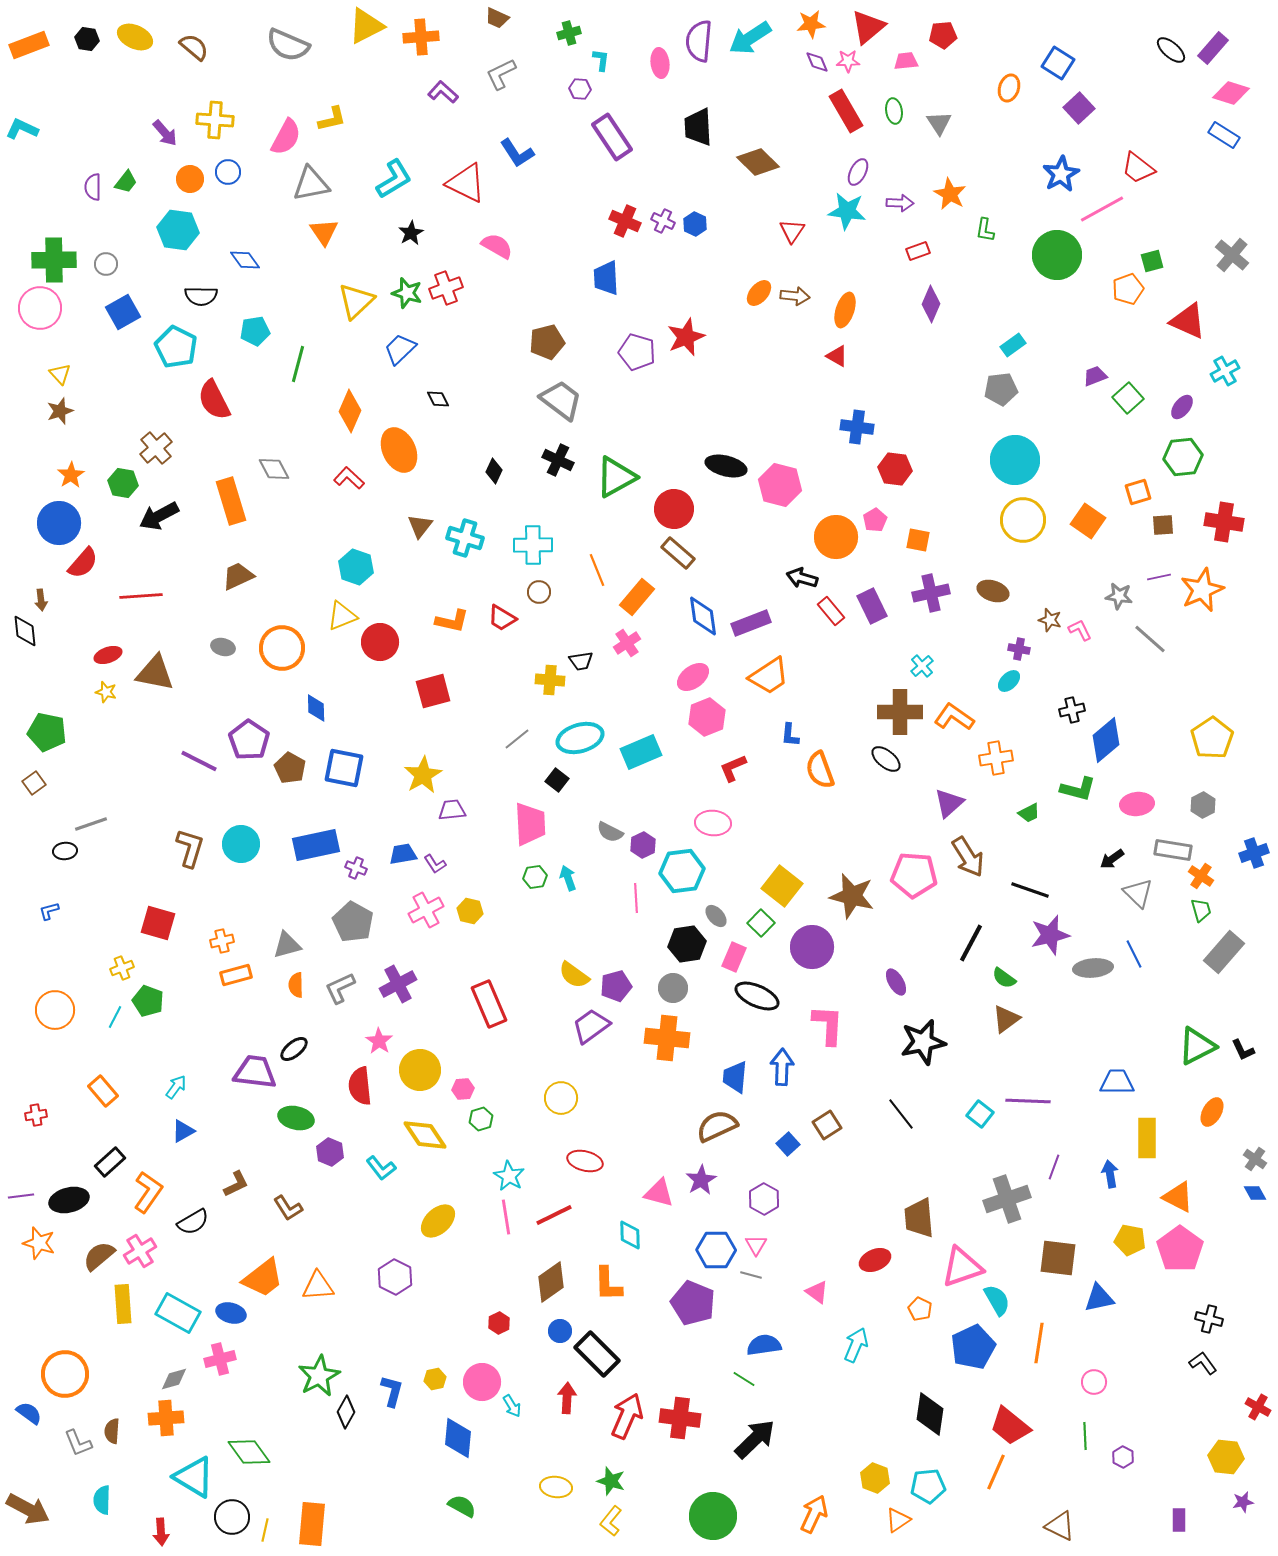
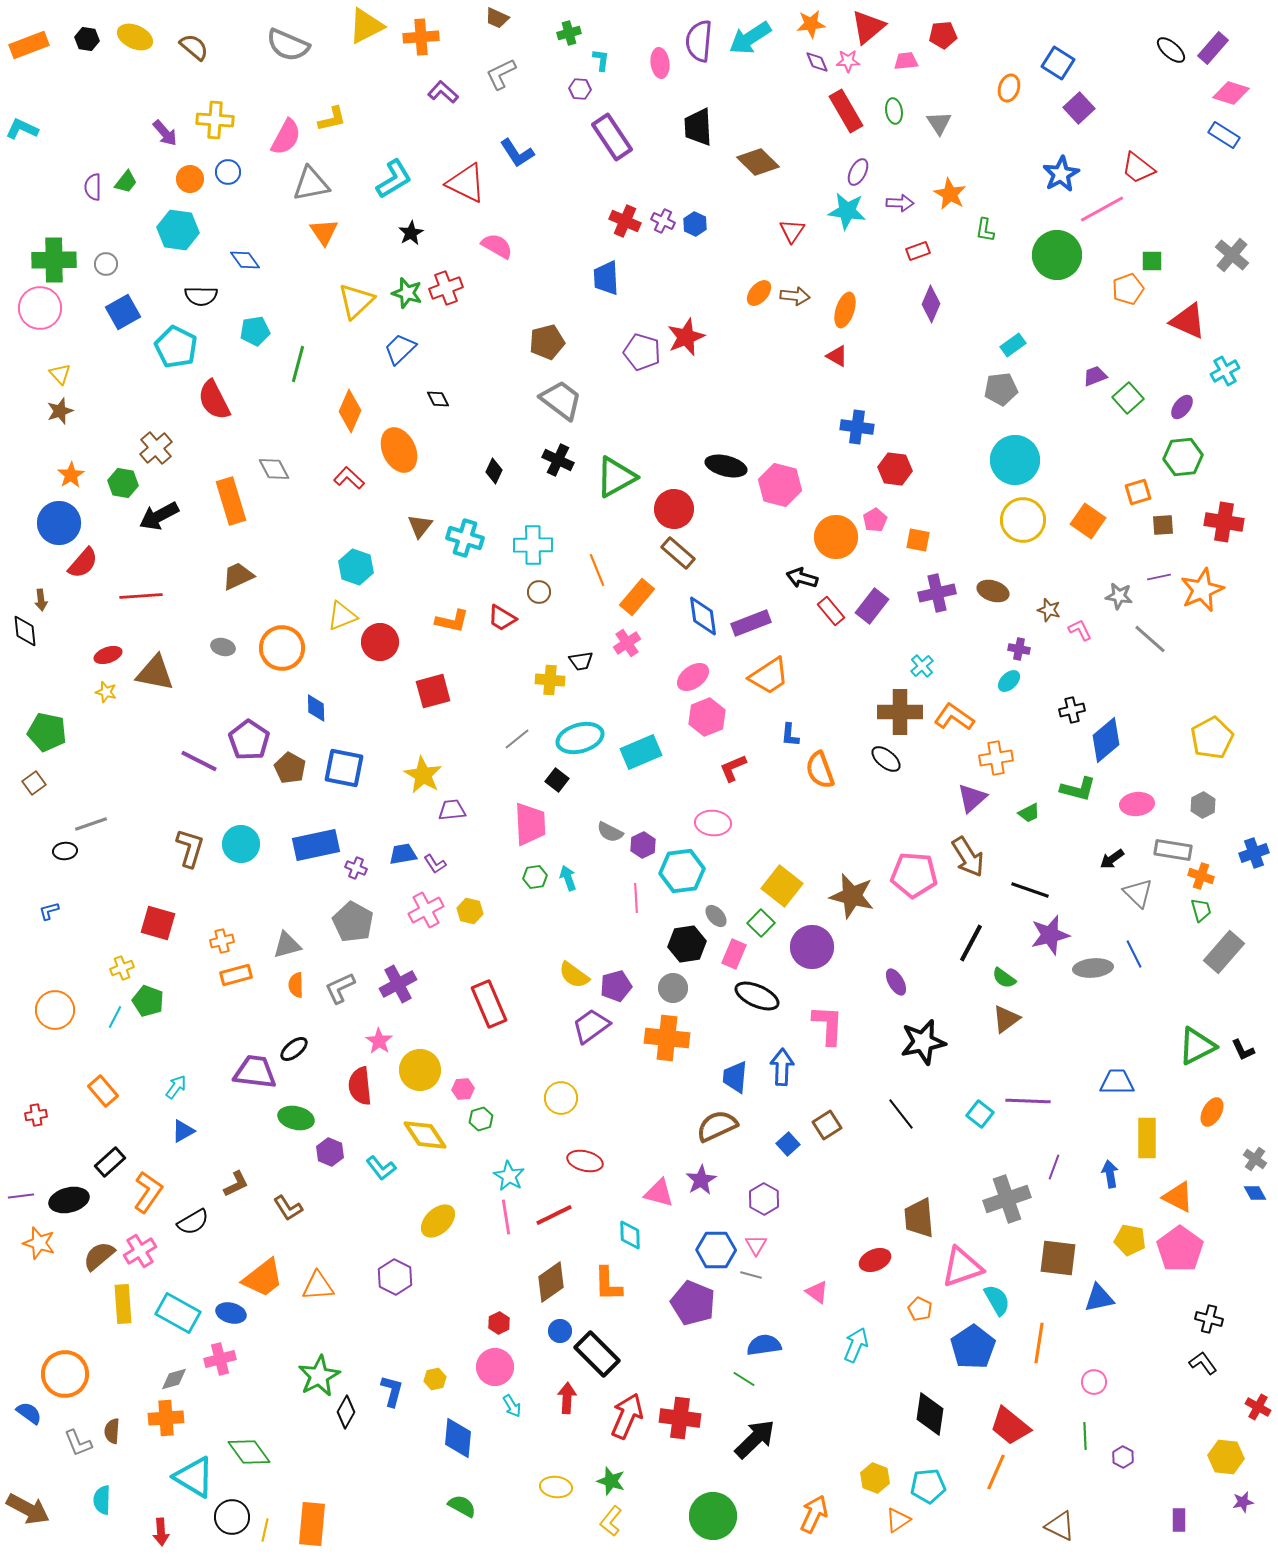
green square at (1152, 261): rotated 15 degrees clockwise
purple pentagon at (637, 352): moved 5 px right
purple cross at (931, 593): moved 6 px right
purple rectangle at (872, 606): rotated 64 degrees clockwise
brown star at (1050, 620): moved 1 px left, 10 px up
yellow pentagon at (1212, 738): rotated 6 degrees clockwise
yellow star at (423, 775): rotated 12 degrees counterclockwise
purple triangle at (949, 803): moved 23 px right, 5 px up
orange cross at (1201, 876): rotated 15 degrees counterclockwise
pink rectangle at (734, 957): moved 3 px up
blue pentagon at (973, 1347): rotated 9 degrees counterclockwise
pink circle at (482, 1382): moved 13 px right, 15 px up
